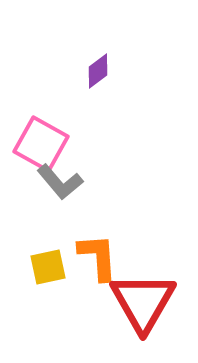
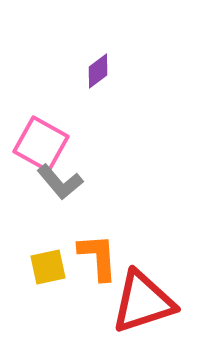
red triangle: rotated 42 degrees clockwise
